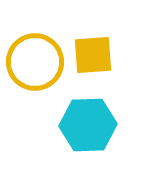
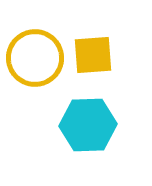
yellow circle: moved 4 px up
